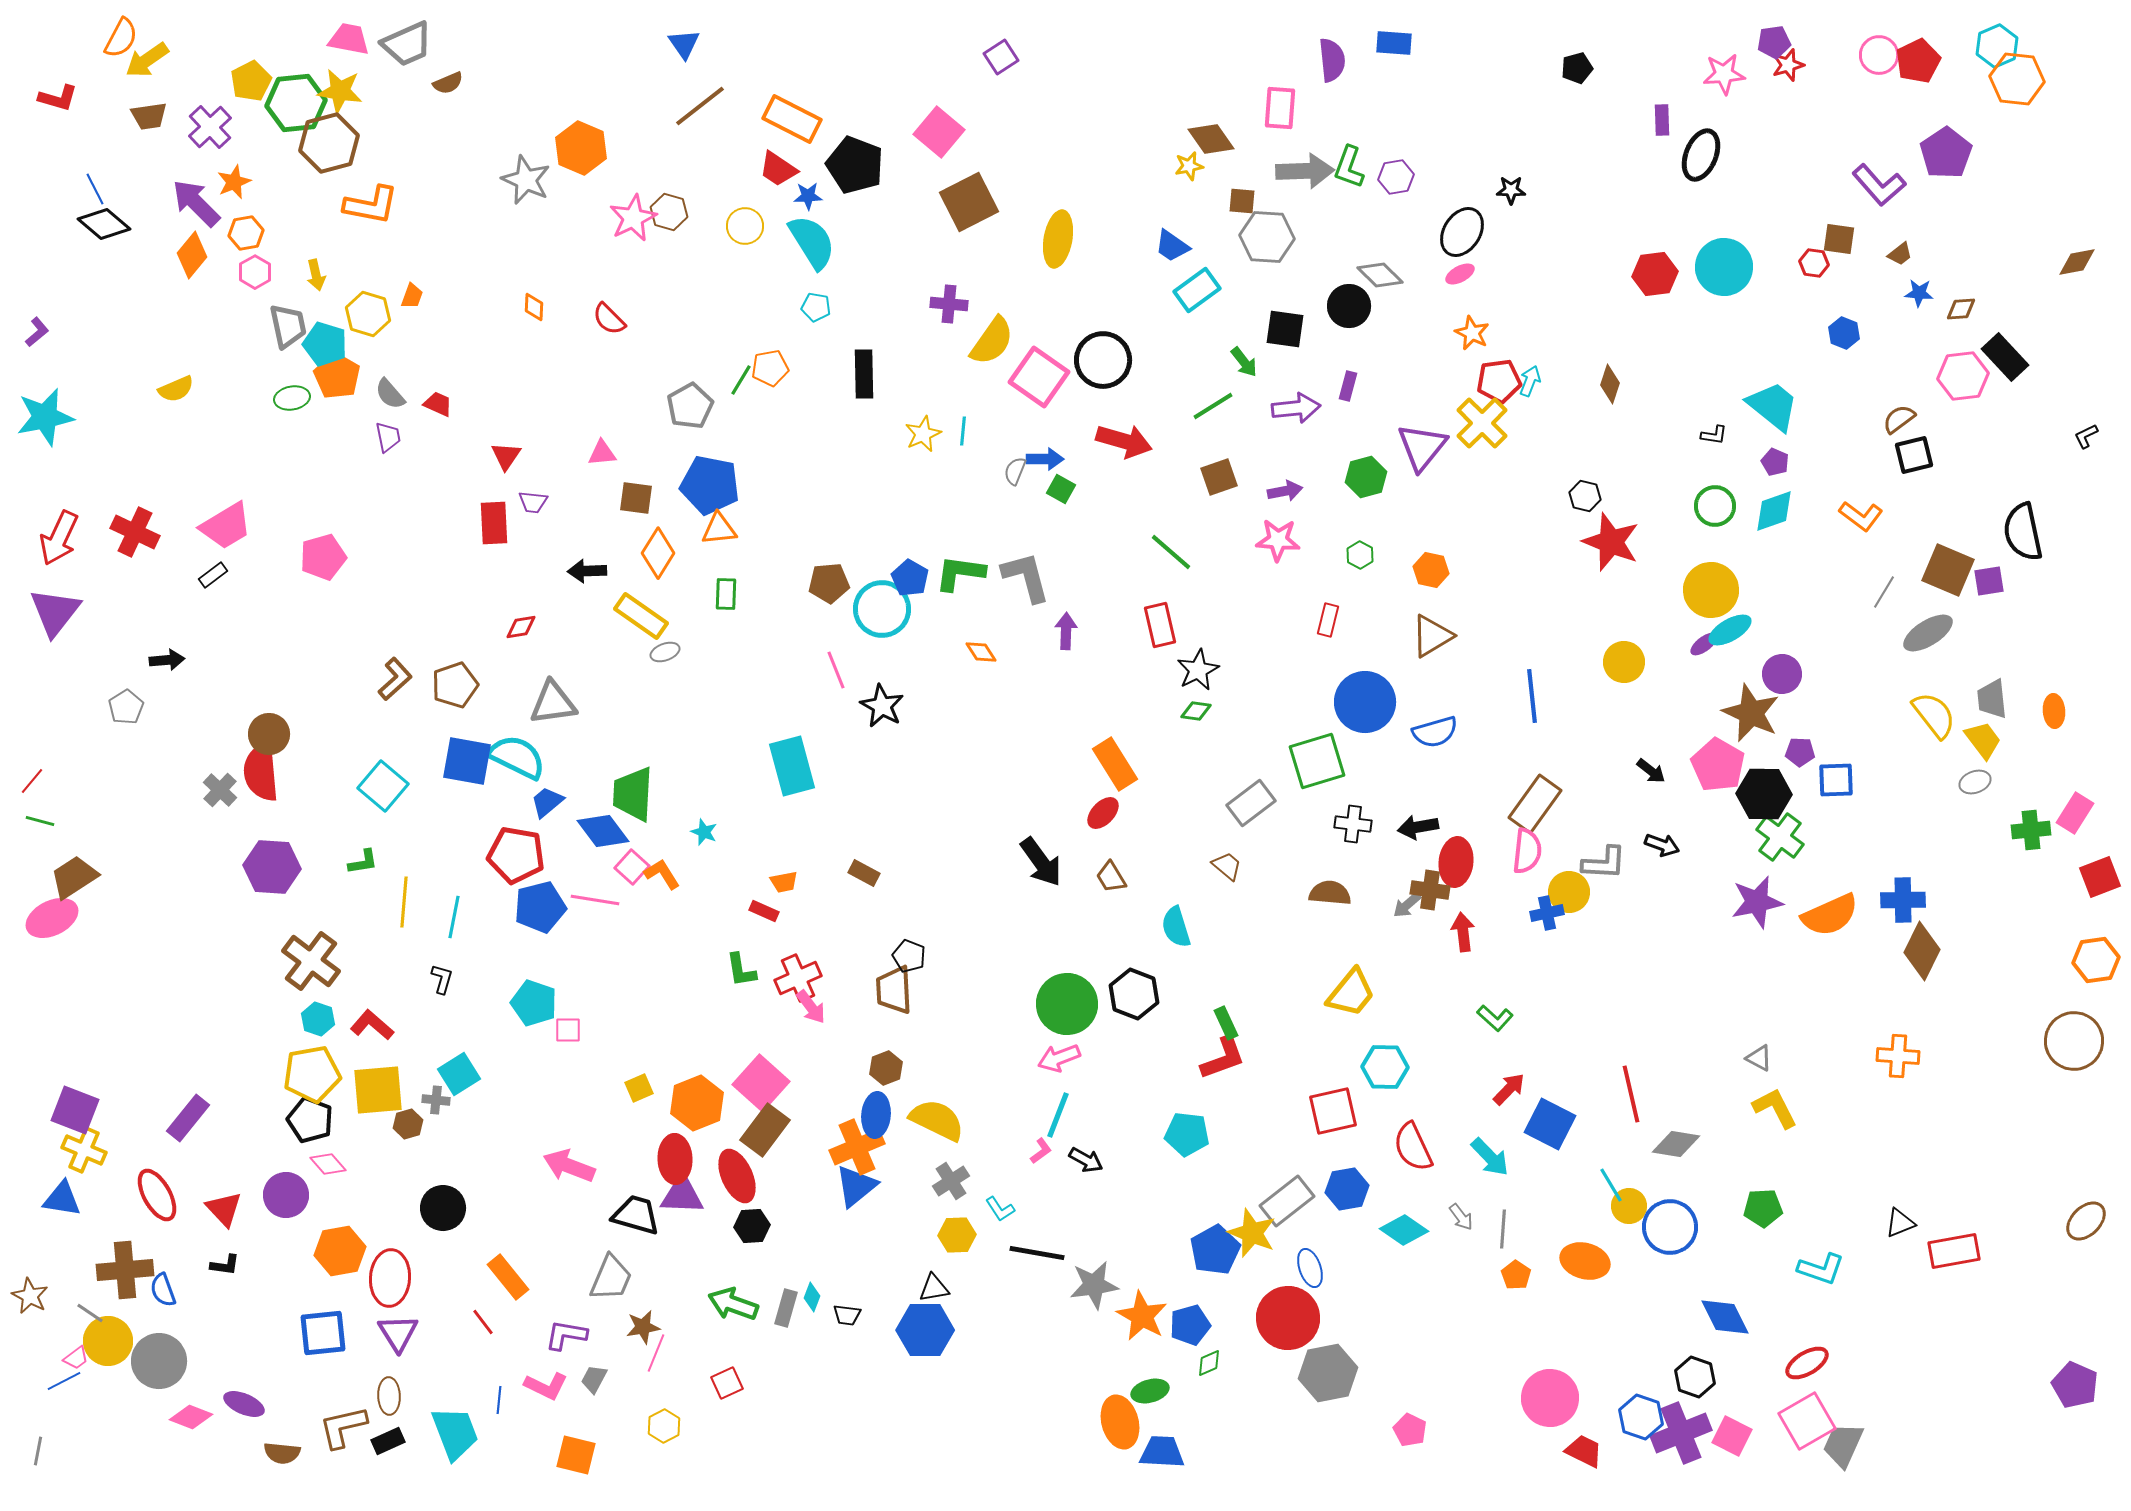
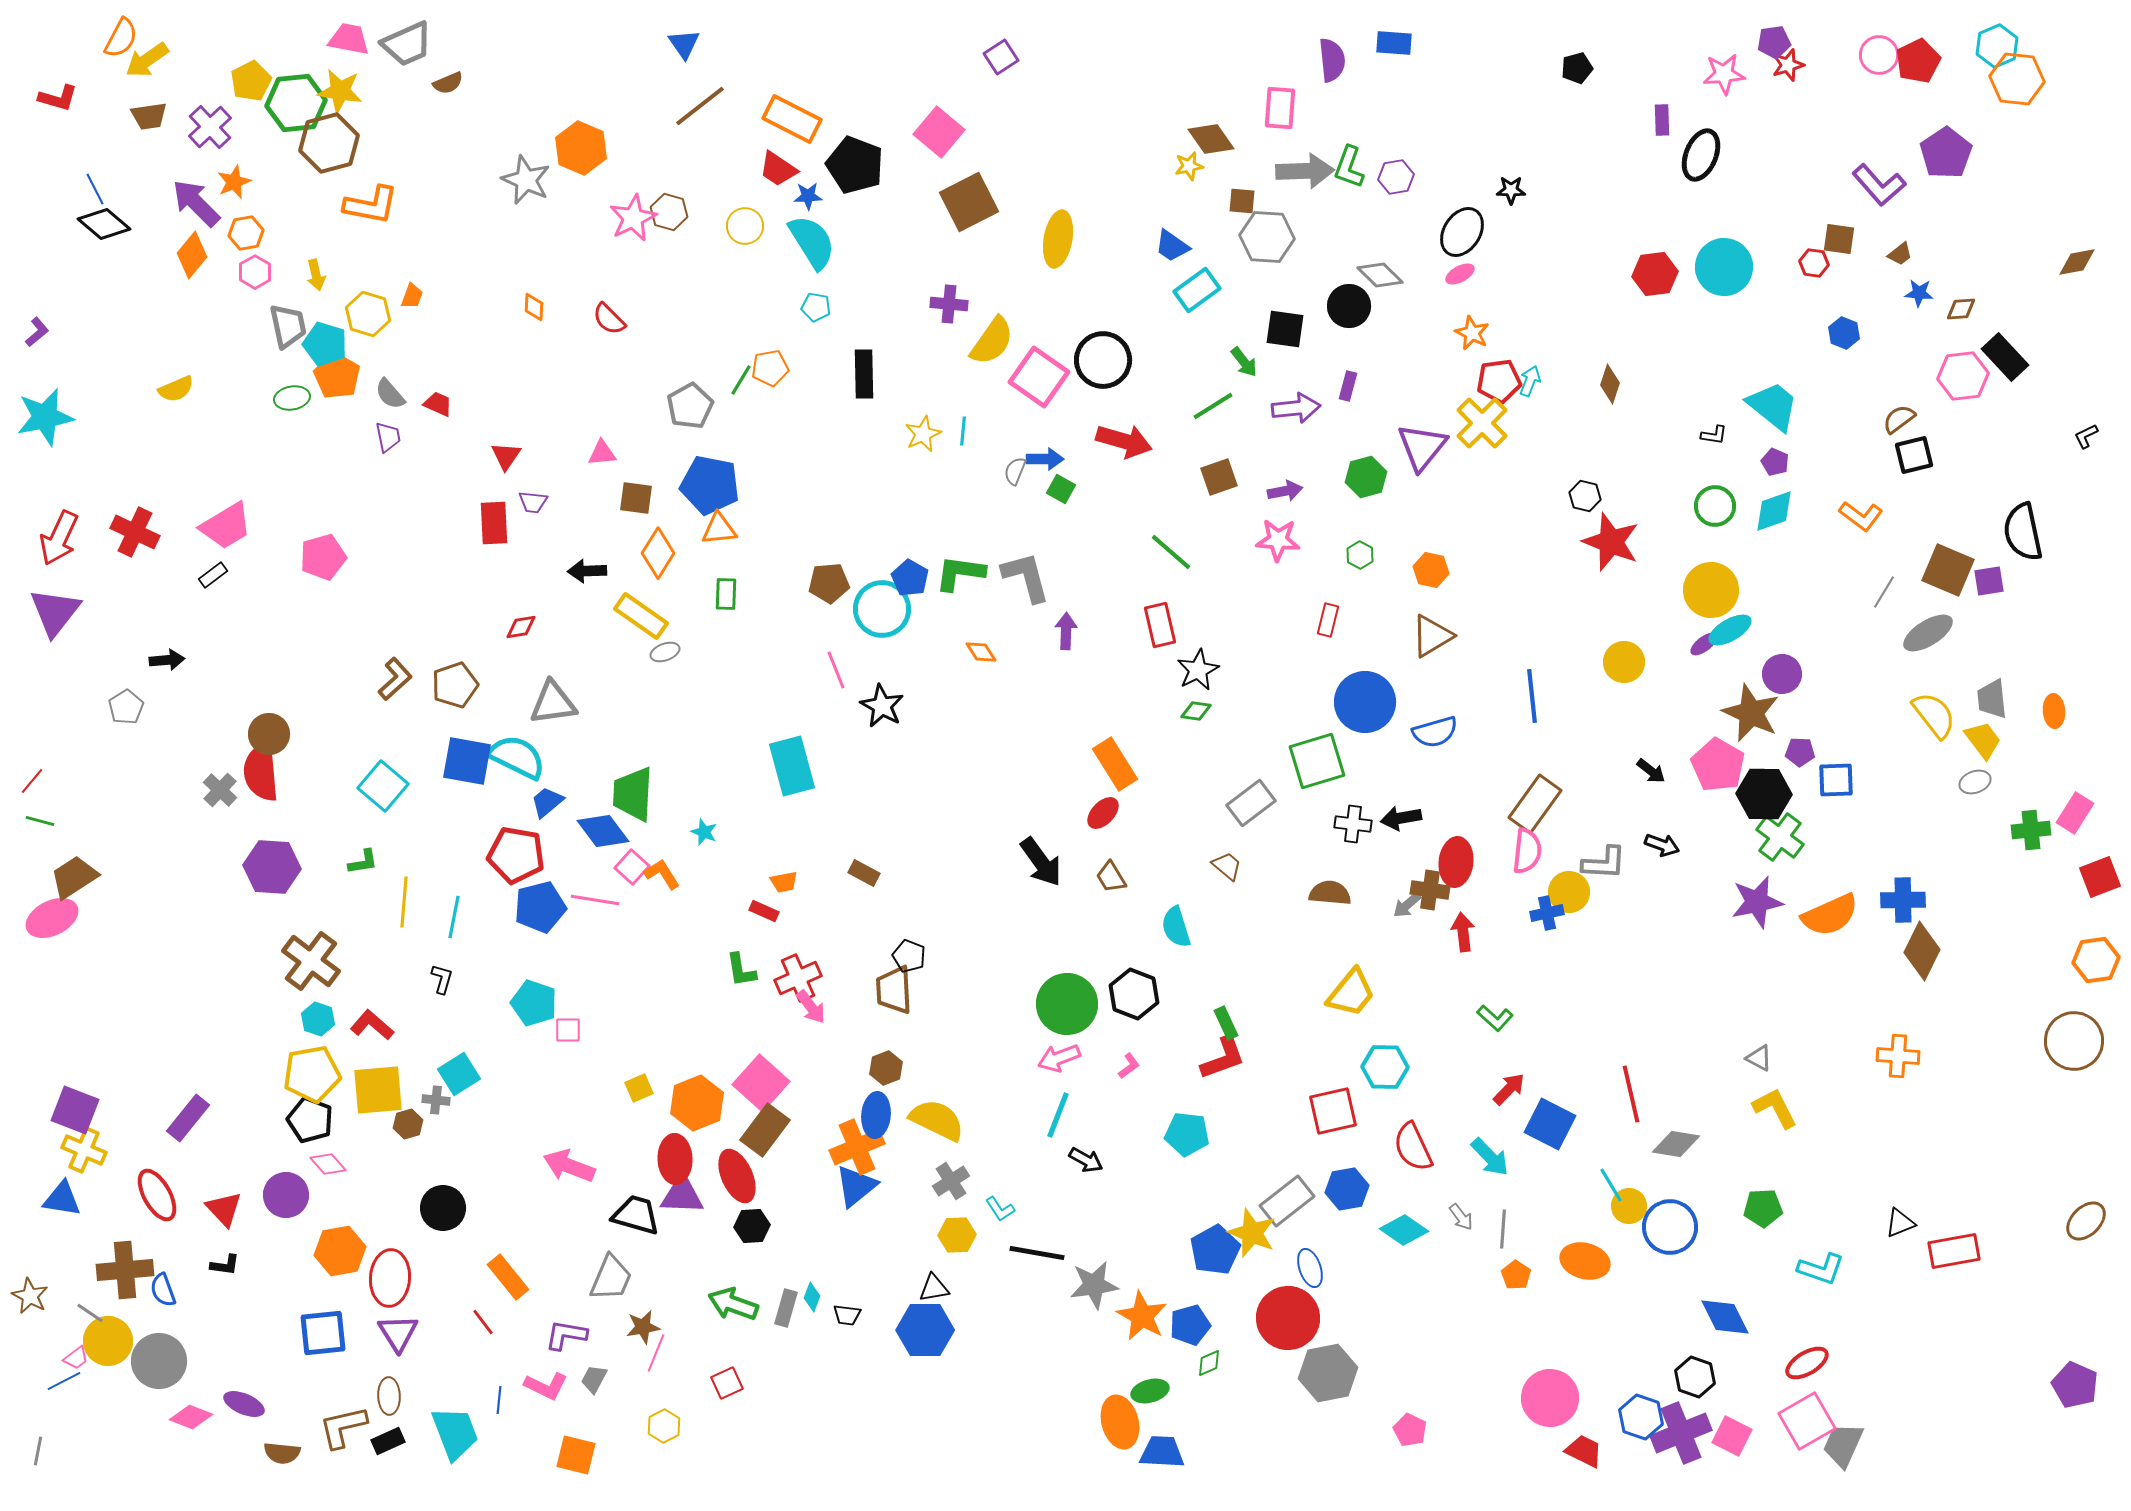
black arrow at (1418, 827): moved 17 px left, 9 px up
pink L-shape at (1041, 1151): moved 88 px right, 85 px up
